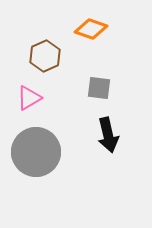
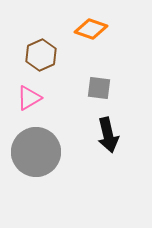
brown hexagon: moved 4 px left, 1 px up
